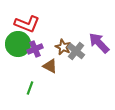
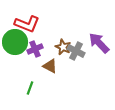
green circle: moved 3 px left, 2 px up
gray cross: rotated 12 degrees counterclockwise
